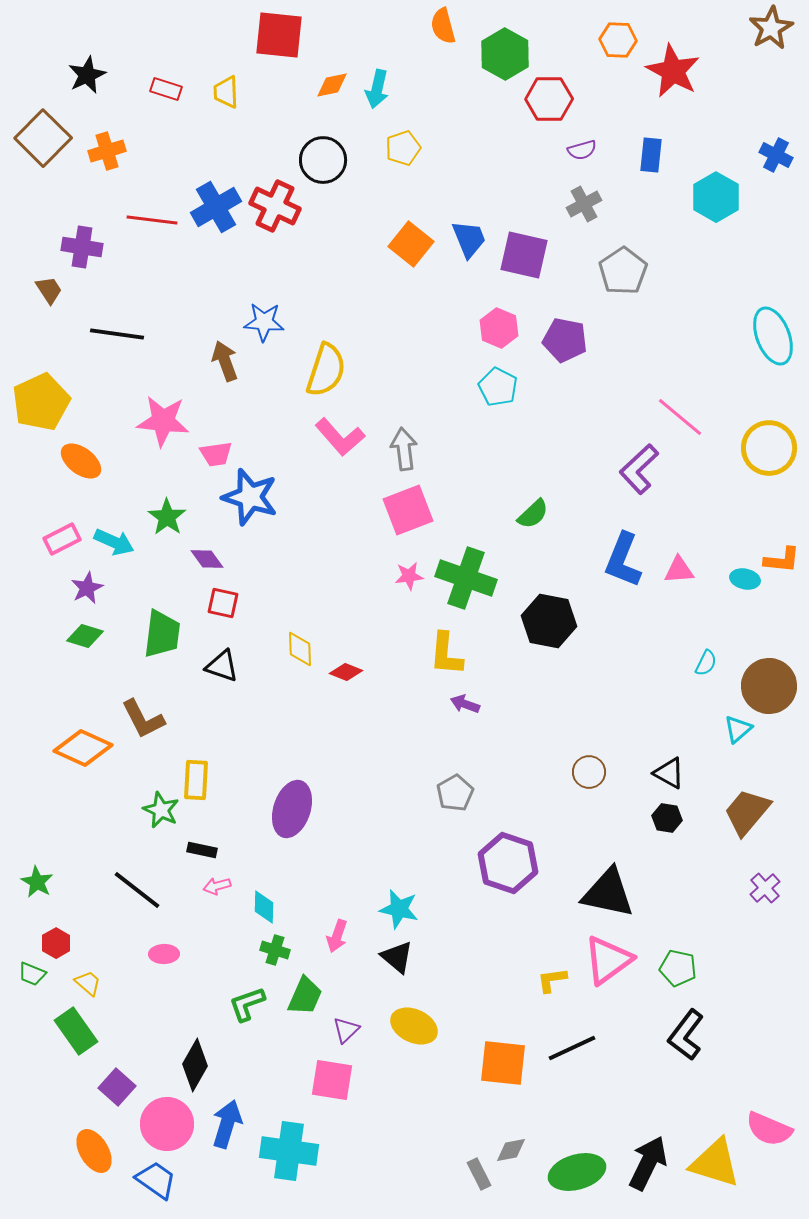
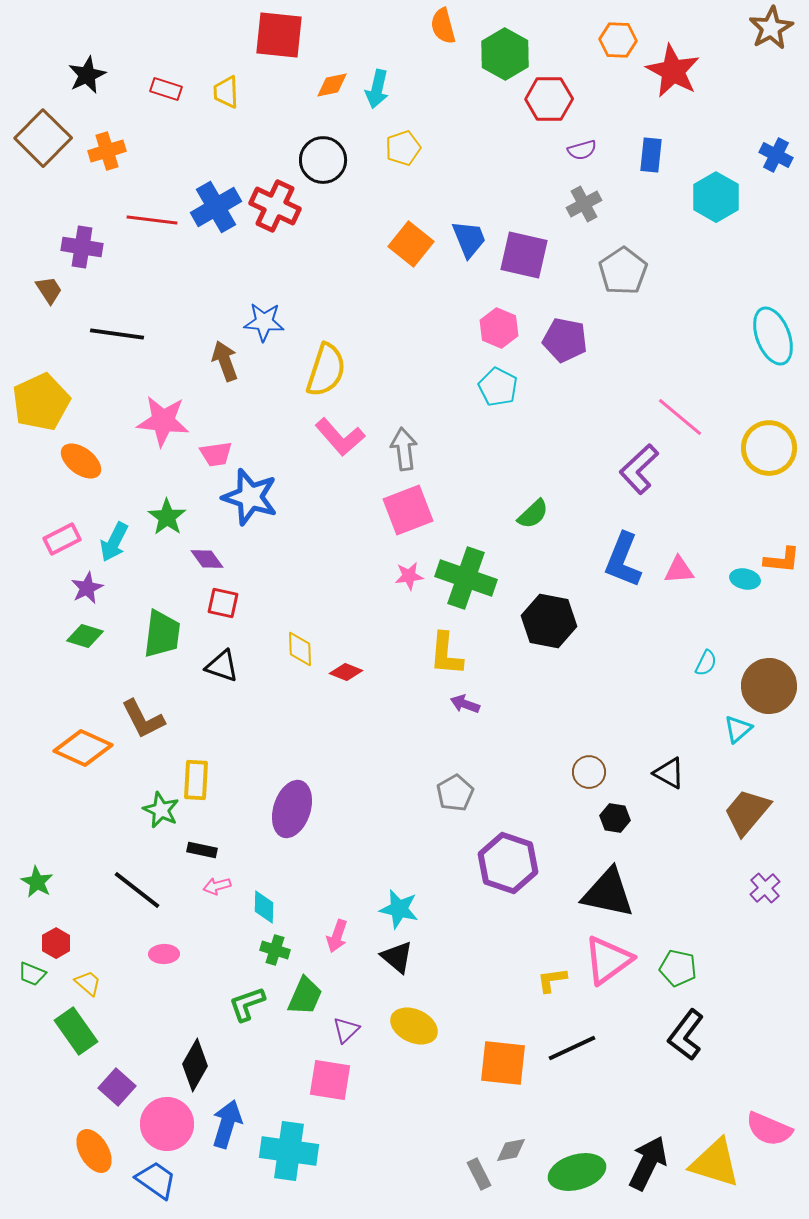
cyan arrow at (114, 542): rotated 93 degrees clockwise
black hexagon at (667, 818): moved 52 px left
pink square at (332, 1080): moved 2 px left
